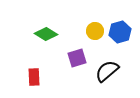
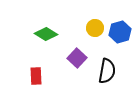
yellow circle: moved 3 px up
purple square: rotated 30 degrees counterclockwise
black semicircle: rotated 140 degrees clockwise
red rectangle: moved 2 px right, 1 px up
